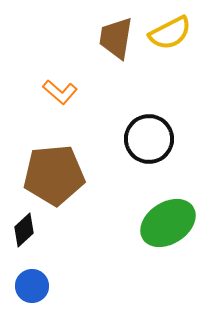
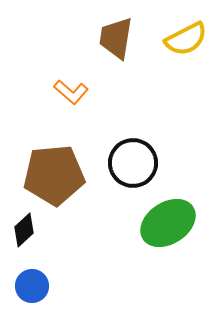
yellow semicircle: moved 16 px right, 6 px down
orange L-shape: moved 11 px right
black circle: moved 16 px left, 24 px down
